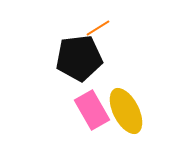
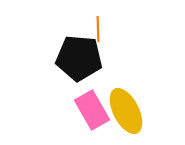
orange line: moved 1 px down; rotated 60 degrees counterclockwise
black pentagon: rotated 12 degrees clockwise
